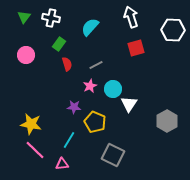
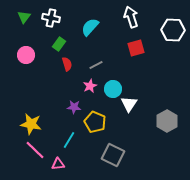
pink triangle: moved 4 px left
